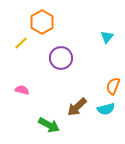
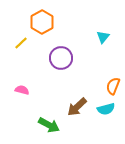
cyan triangle: moved 4 px left
